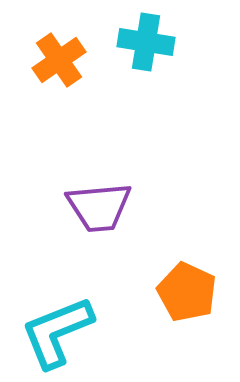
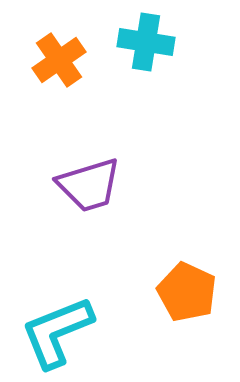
purple trapezoid: moved 10 px left, 22 px up; rotated 12 degrees counterclockwise
